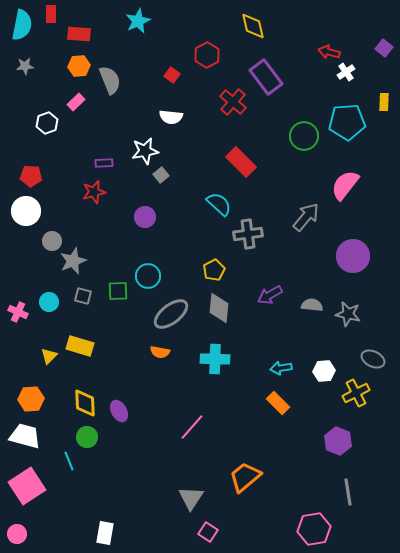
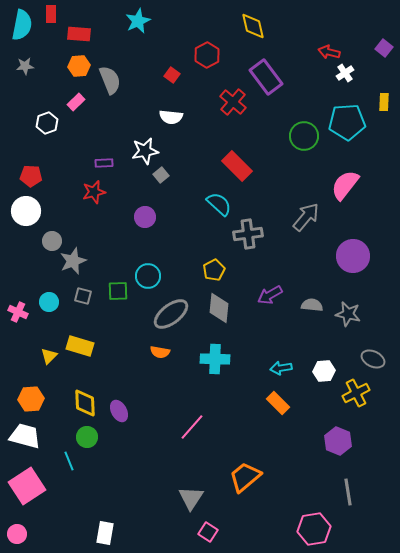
white cross at (346, 72): moved 1 px left, 1 px down
red rectangle at (241, 162): moved 4 px left, 4 px down
